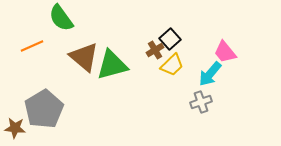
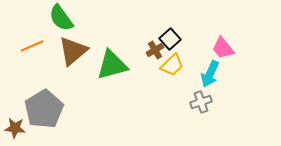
pink trapezoid: moved 2 px left, 4 px up
brown triangle: moved 11 px left, 6 px up; rotated 40 degrees clockwise
cyan arrow: rotated 16 degrees counterclockwise
